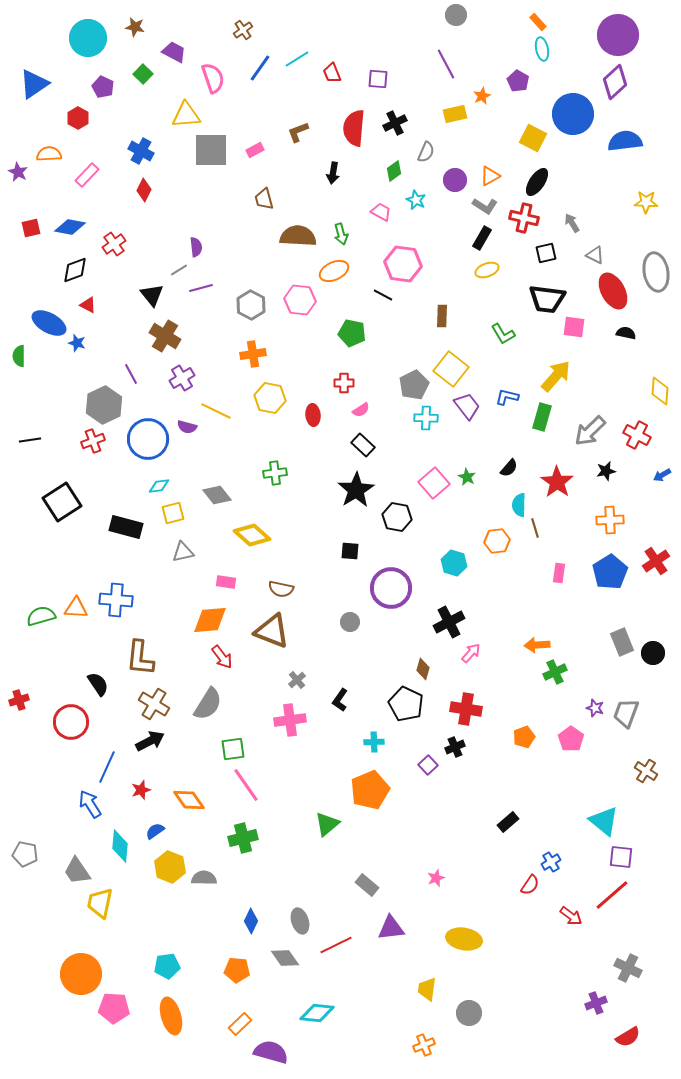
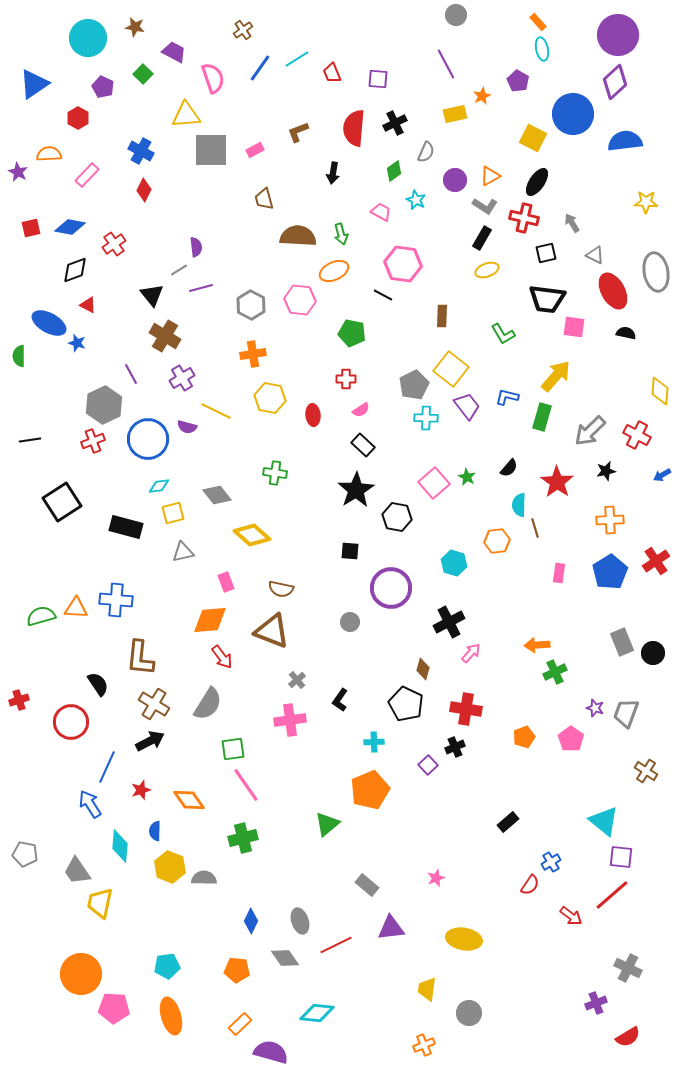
red cross at (344, 383): moved 2 px right, 4 px up
green cross at (275, 473): rotated 15 degrees clockwise
pink rectangle at (226, 582): rotated 60 degrees clockwise
blue semicircle at (155, 831): rotated 54 degrees counterclockwise
